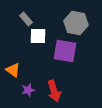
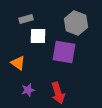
gray rectangle: rotated 64 degrees counterclockwise
gray hexagon: rotated 10 degrees clockwise
purple square: moved 1 px left, 1 px down
orange triangle: moved 5 px right, 7 px up
red arrow: moved 4 px right, 2 px down
